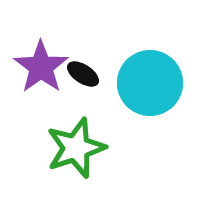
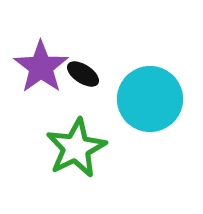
cyan circle: moved 16 px down
green star: rotated 8 degrees counterclockwise
